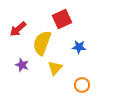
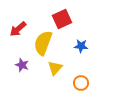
yellow semicircle: moved 1 px right
blue star: moved 2 px right, 1 px up
orange circle: moved 1 px left, 2 px up
